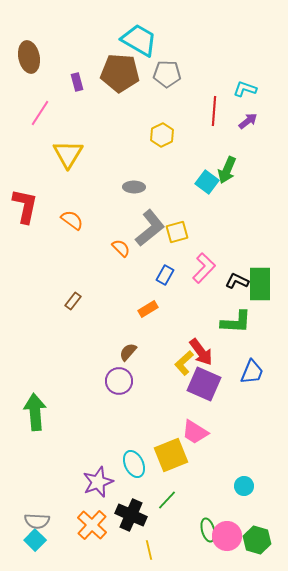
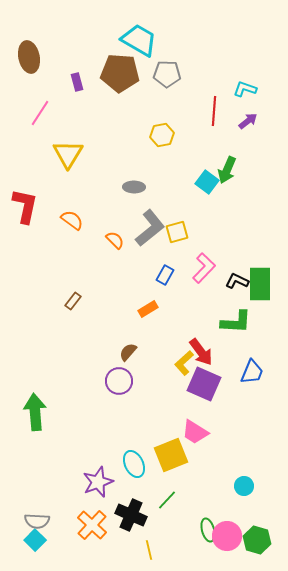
yellow hexagon at (162, 135): rotated 15 degrees clockwise
orange semicircle at (121, 248): moved 6 px left, 8 px up
